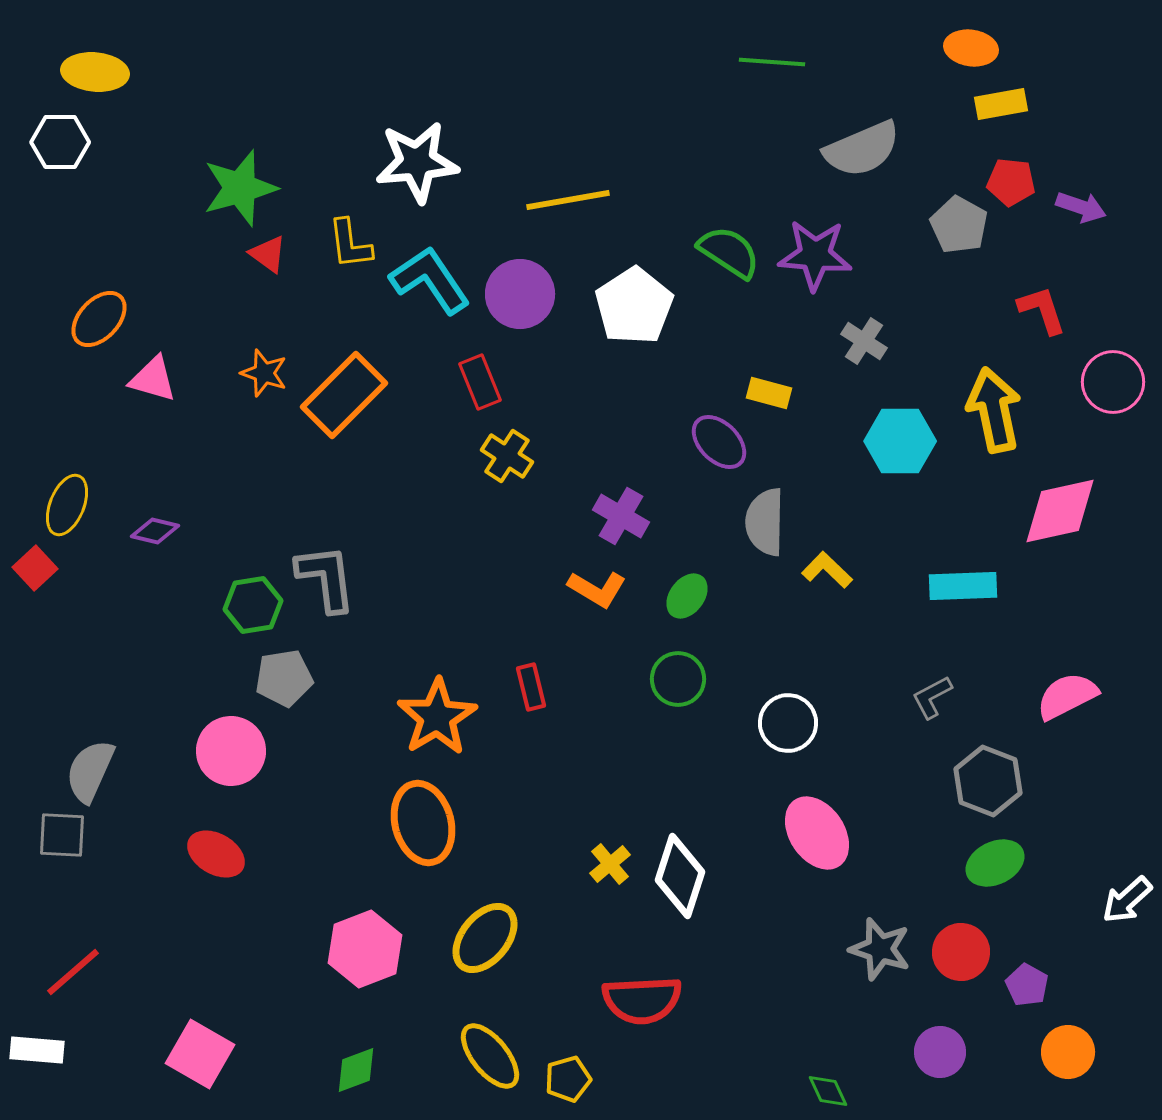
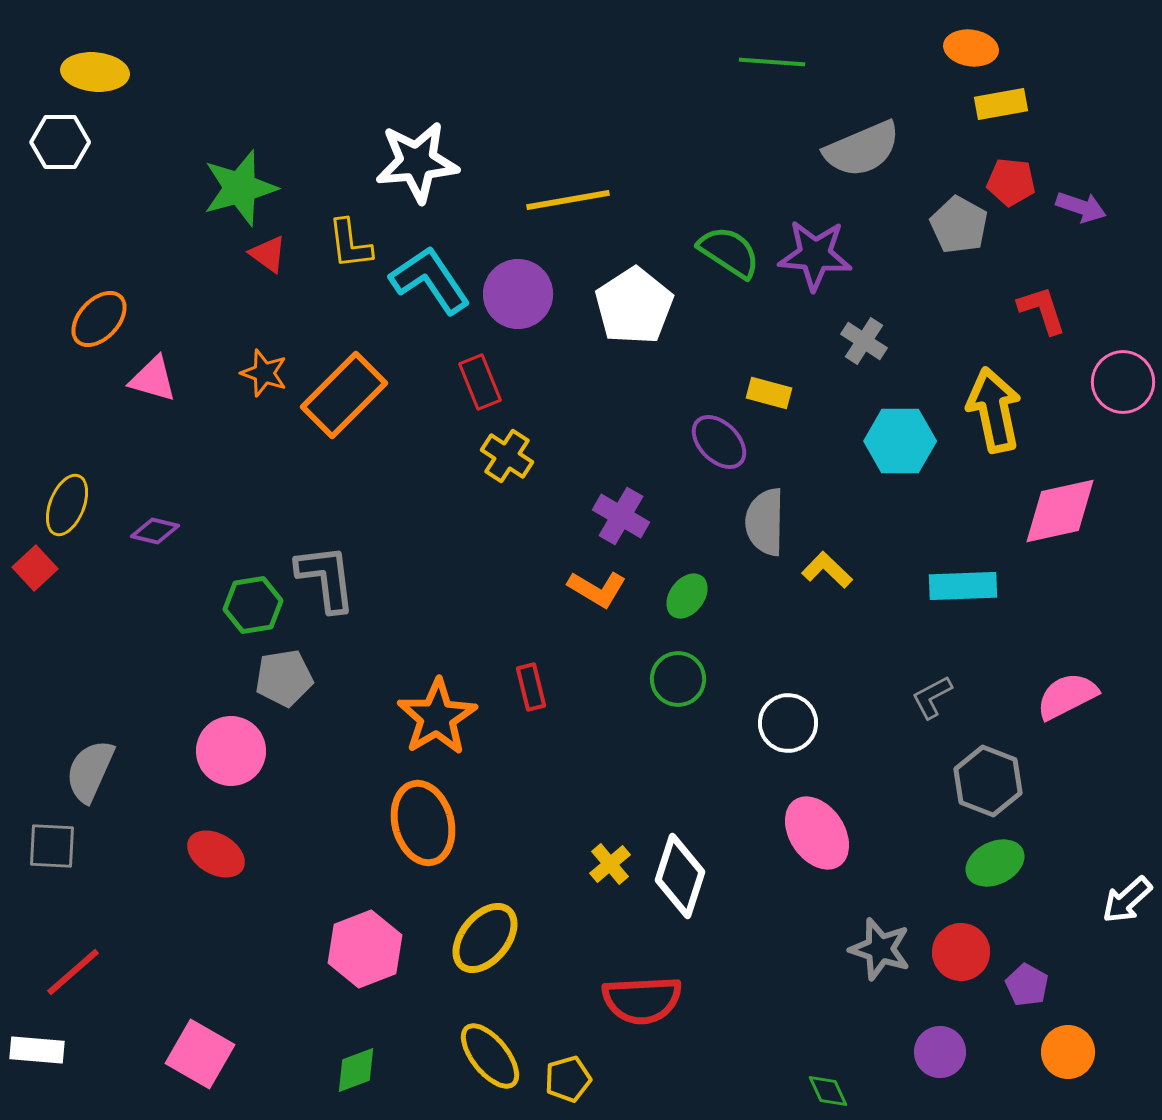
purple circle at (520, 294): moved 2 px left
pink circle at (1113, 382): moved 10 px right
gray square at (62, 835): moved 10 px left, 11 px down
